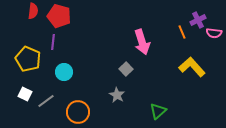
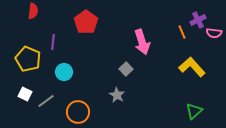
red pentagon: moved 27 px right, 6 px down; rotated 20 degrees clockwise
green triangle: moved 36 px right
